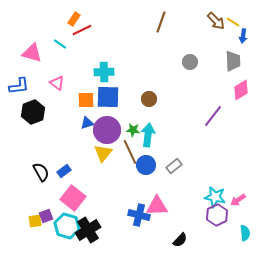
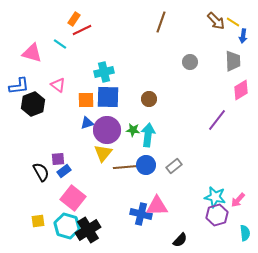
cyan cross at (104, 72): rotated 12 degrees counterclockwise
pink triangle at (57, 83): moved 1 px right, 2 px down
black hexagon at (33, 112): moved 8 px up
purple line at (213, 116): moved 4 px right, 4 px down
brown line at (130, 152): moved 4 px left, 15 px down; rotated 70 degrees counterclockwise
pink arrow at (238, 200): rotated 14 degrees counterclockwise
blue cross at (139, 215): moved 2 px right, 1 px up
purple hexagon at (217, 215): rotated 10 degrees clockwise
purple square at (46, 216): moved 12 px right, 57 px up; rotated 16 degrees clockwise
yellow square at (35, 221): moved 3 px right
